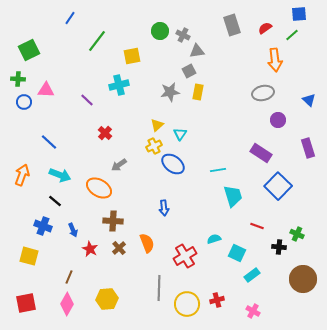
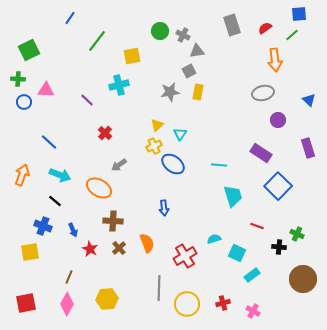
cyan line at (218, 170): moved 1 px right, 5 px up; rotated 14 degrees clockwise
yellow square at (29, 256): moved 1 px right, 4 px up; rotated 24 degrees counterclockwise
red cross at (217, 300): moved 6 px right, 3 px down
